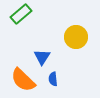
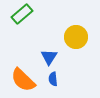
green rectangle: moved 1 px right
blue triangle: moved 7 px right
